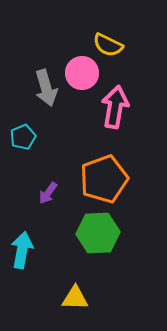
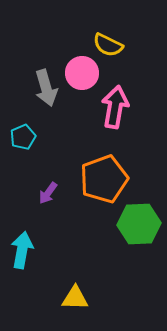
green hexagon: moved 41 px right, 9 px up
